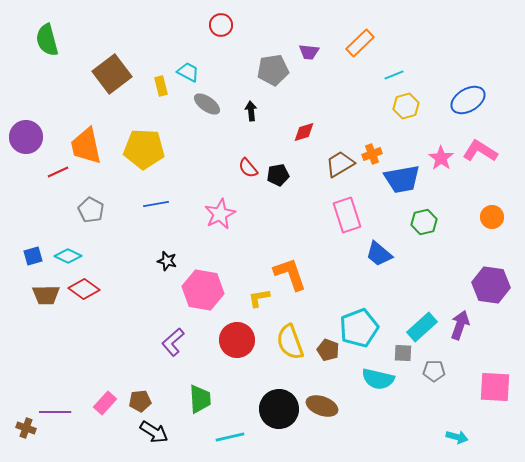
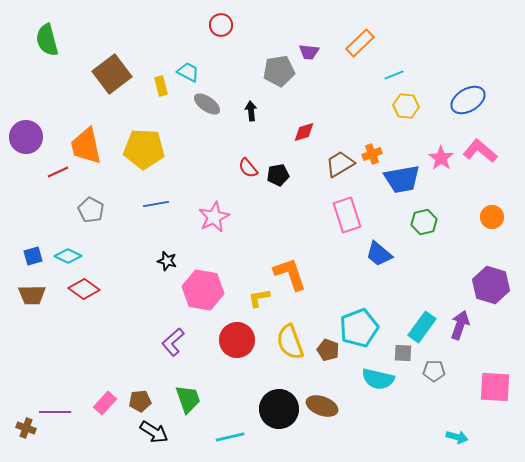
gray pentagon at (273, 70): moved 6 px right, 1 px down
yellow hexagon at (406, 106): rotated 20 degrees clockwise
pink L-shape at (480, 151): rotated 8 degrees clockwise
pink star at (220, 214): moved 6 px left, 3 px down
purple hexagon at (491, 285): rotated 9 degrees clockwise
brown trapezoid at (46, 295): moved 14 px left
cyan rectangle at (422, 327): rotated 12 degrees counterclockwise
green trapezoid at (200, 399): moved 12 px left; rotated 16 degrees counterclockwise
